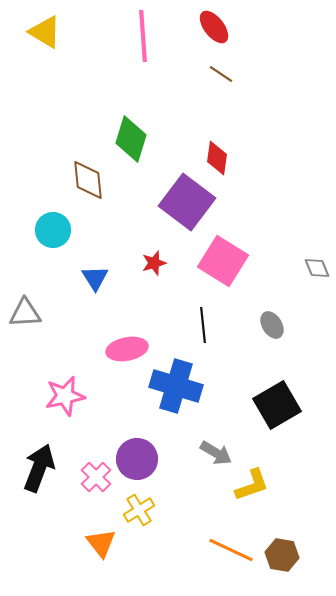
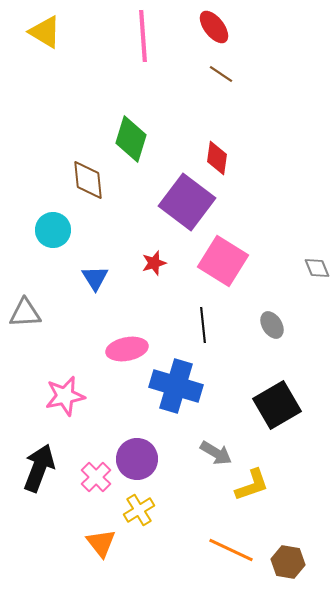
brown hexagon: moved 6 px right, 7 px down
